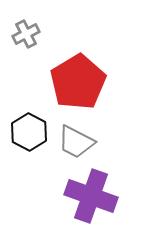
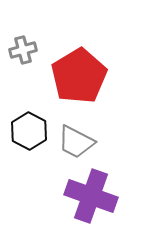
gray cross: moved 3 px left, 16 px down; rotated 12 degrees clockwise
red pentagon: moved 1 px right, 6 px up
black hexagon: moved 1 px up
